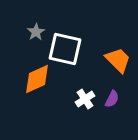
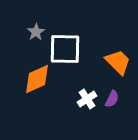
white square: rotated 12 degrees counterclockwise
orange trapezoid: moved 2 px down
white cross: moved 2 px right
